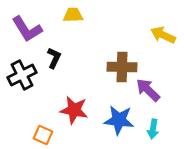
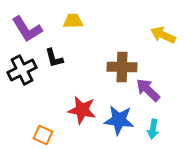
yellow trapezoid: moved 6 px down
black L-shape: rotated 140 degrees clockwise
black cross: moved 5 px up
red star: moved 8 px right
